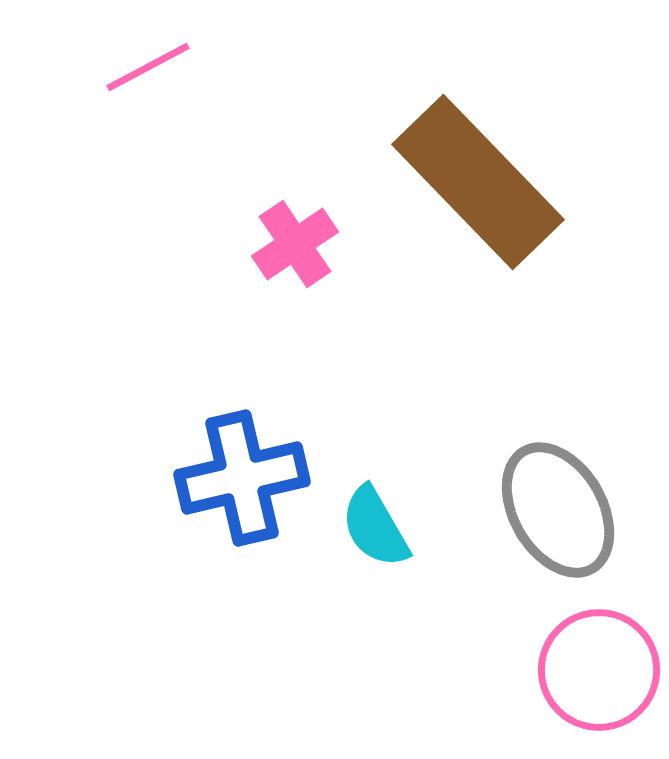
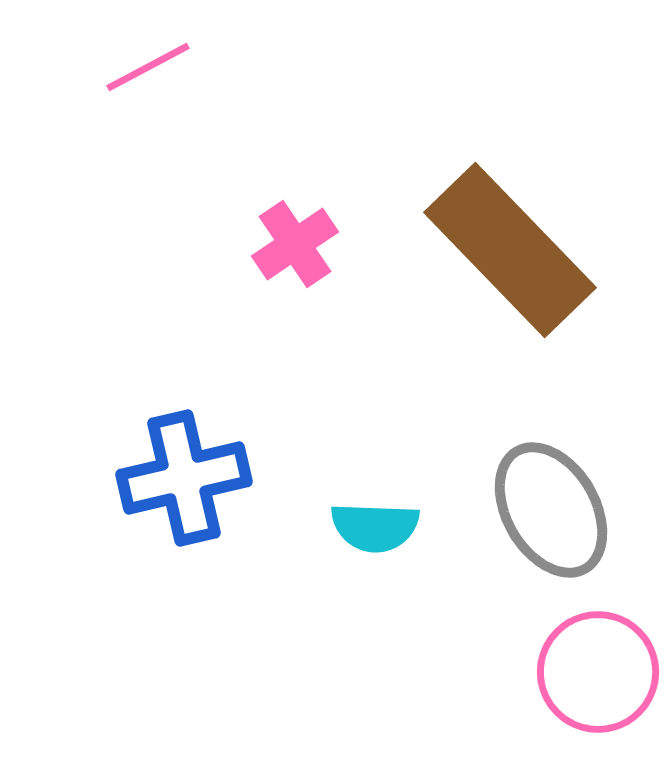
brown rectangle: moved 32 px right, 68 px down
blue cross: moved 58 px left
gray ellipse: moved 7 px left
cyan semicircle: rotated 58 degrees counterclockwise
pink circle: moved 1 px left, 2 px down
